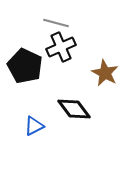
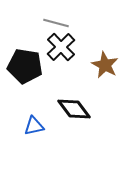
black cross: rotated 20 degrees counterclockwise
black pentagon: rotated 16 degrees counterclockwise
brown star: moved 8 px up
blue triangle: rotated 15 degrees clockwise
